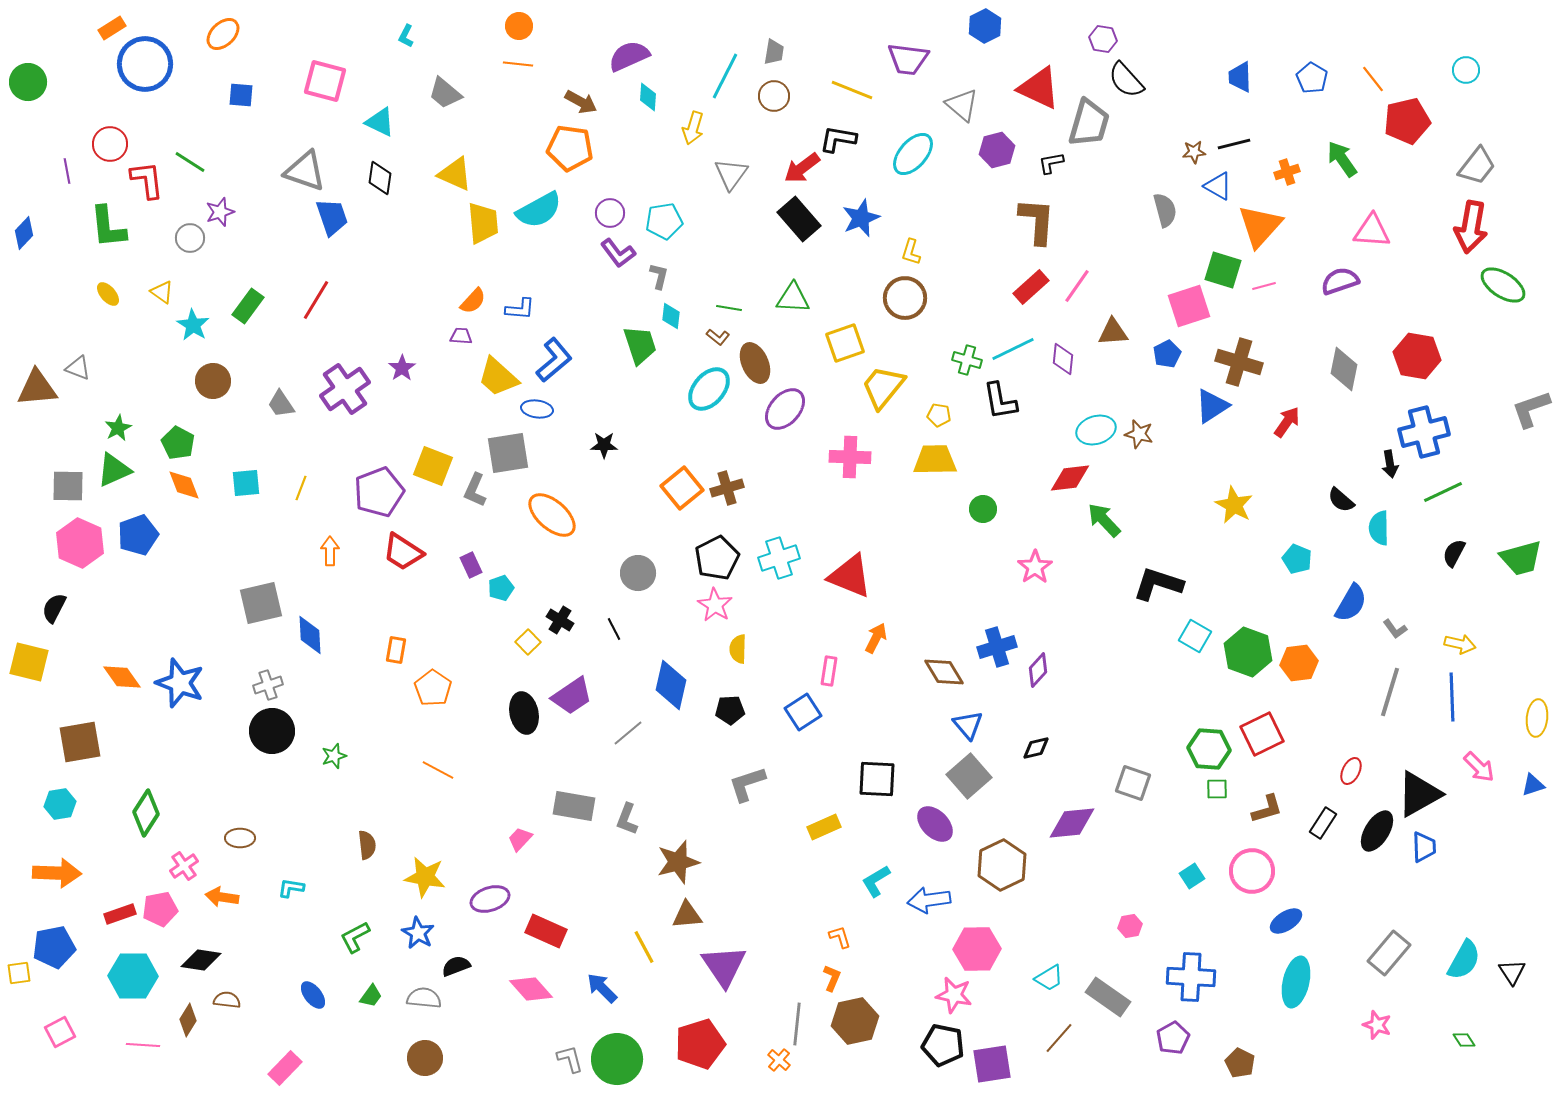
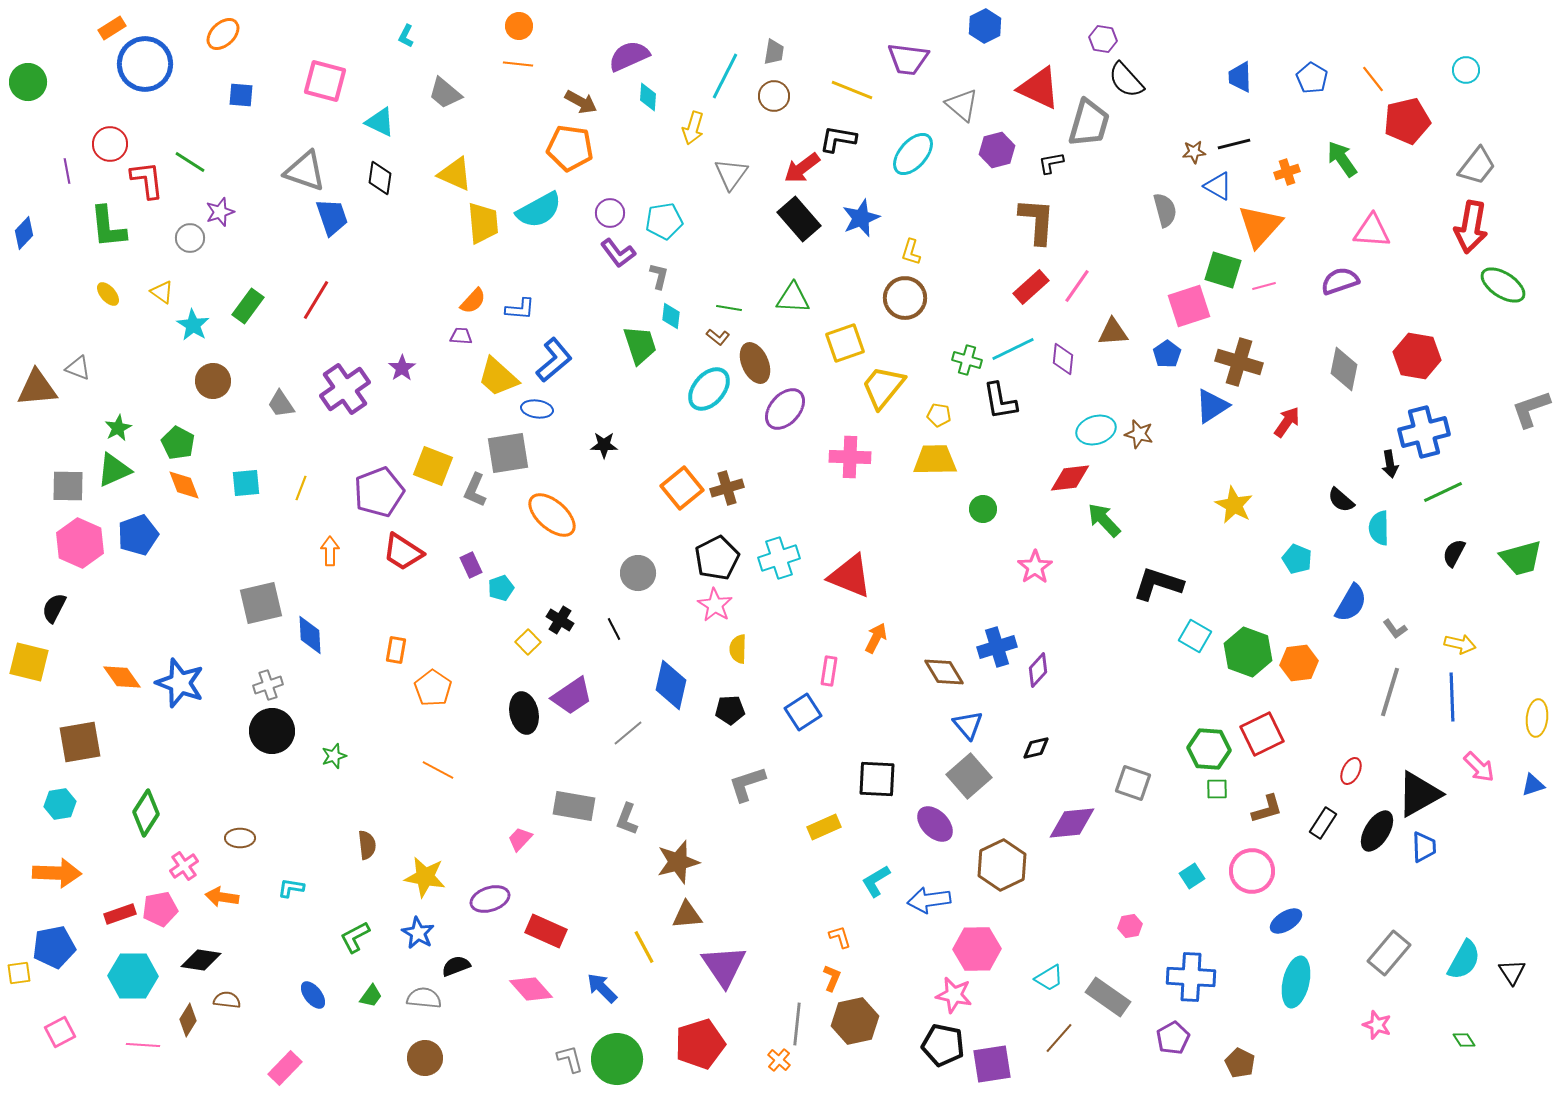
blue pentagon at (1167, 354): rotated 8 degrees counterclockwise
